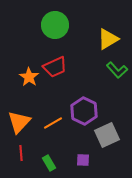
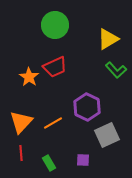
green L-shape: moved 1 px left
purple hexagon: moved 3 px right, 4 px up
orange triangle: moved 2 px right
